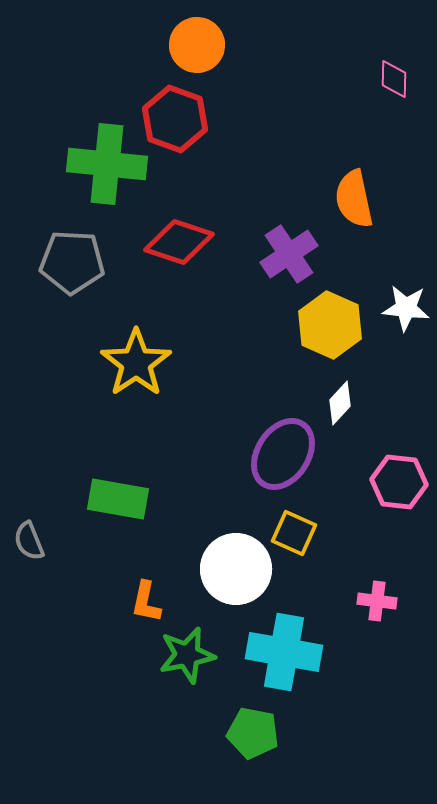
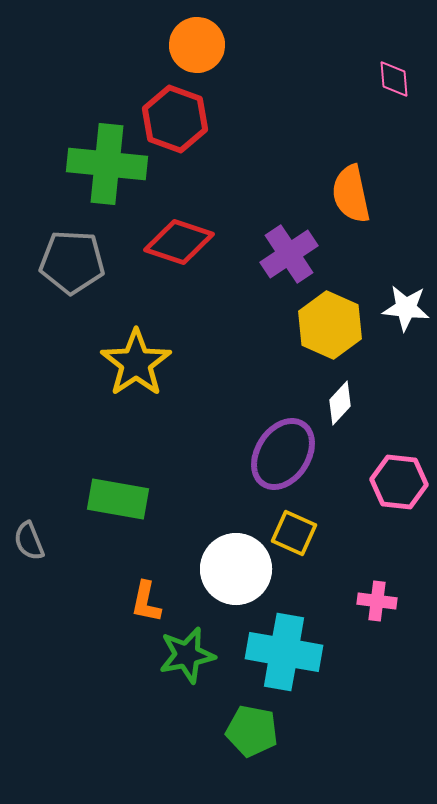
pink diamond: rotated 6 degrees counterclockwise
orange semicircle: moved 3 px left, 5 px up
green pentagon: moved 1 px left, 2 px up
